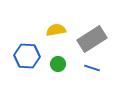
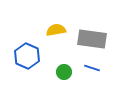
gray rectangle: rotated 40 degrees clockwise
blue hexagon: rotated 20 degrees clockwise
green circle: moved 6 px right, 8 px down
